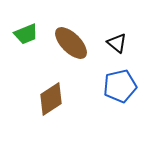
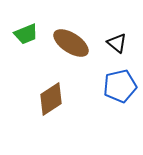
brown ellipse: rotated 12 degrees counterclockwise
